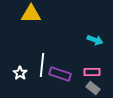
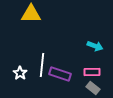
cyan arrow: moved 6 px down
